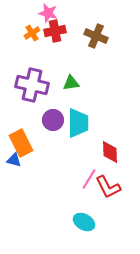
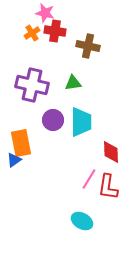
pink star: moved 3 px left
red cross: rotated 20 degrees clockwise
brown cross: moved 8 px left, 10 px down; rotated 10 degrees counterclockwise
green triangle: moved 2 px right
cyan trapezoid: moved 3 px right, 1 px up
orange rectangle: rotated 16 degrees clockwise
red diamond: moved 1 px right
blue triangle: rotated 49 degrees counterclockwise
red L-shape: rotated 36 degrees clockwise
cyan ellipse: moved 2 px left, 1 px up
